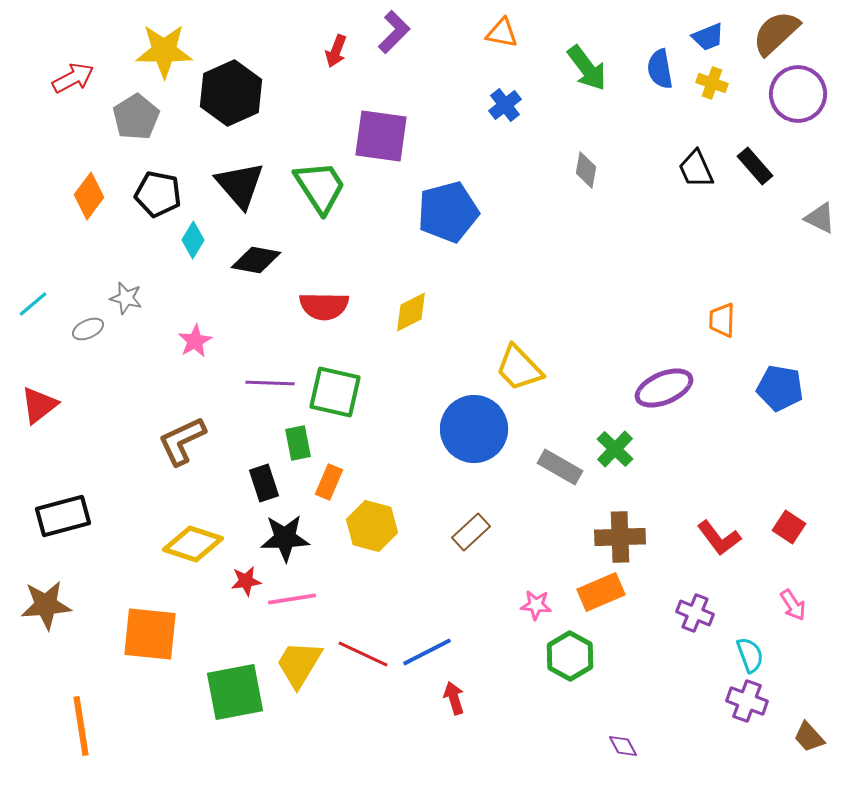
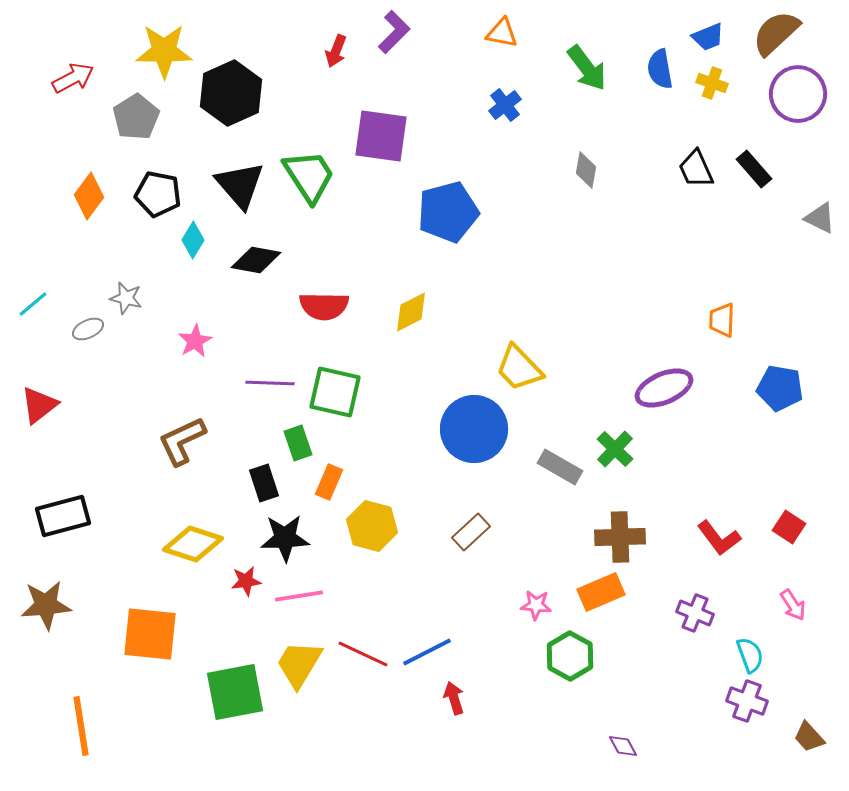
black rectangle at (755, 166): moved 1 px left, 3 px down
green trapezoid at (320, 187): moved 11 px left, 11 px up
green rectangle at (298, 443): rotated 8 degrees counterclockwise
pink line at (292, 599): moved 7 px right, 3 px up
